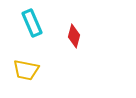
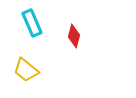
yellow trapezoid: rotated 28 degrees clockwise
